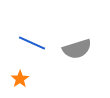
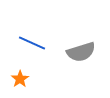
gray semicircle: moved 4 px right, 3 px down
